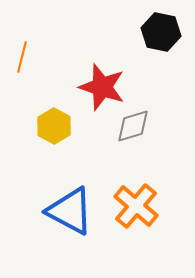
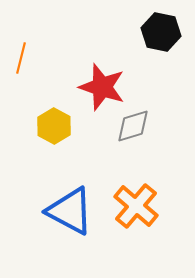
orange line: moved 1 px left, 1 px down
